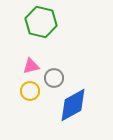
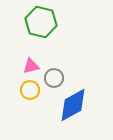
yellow circle: moved 1 px up
